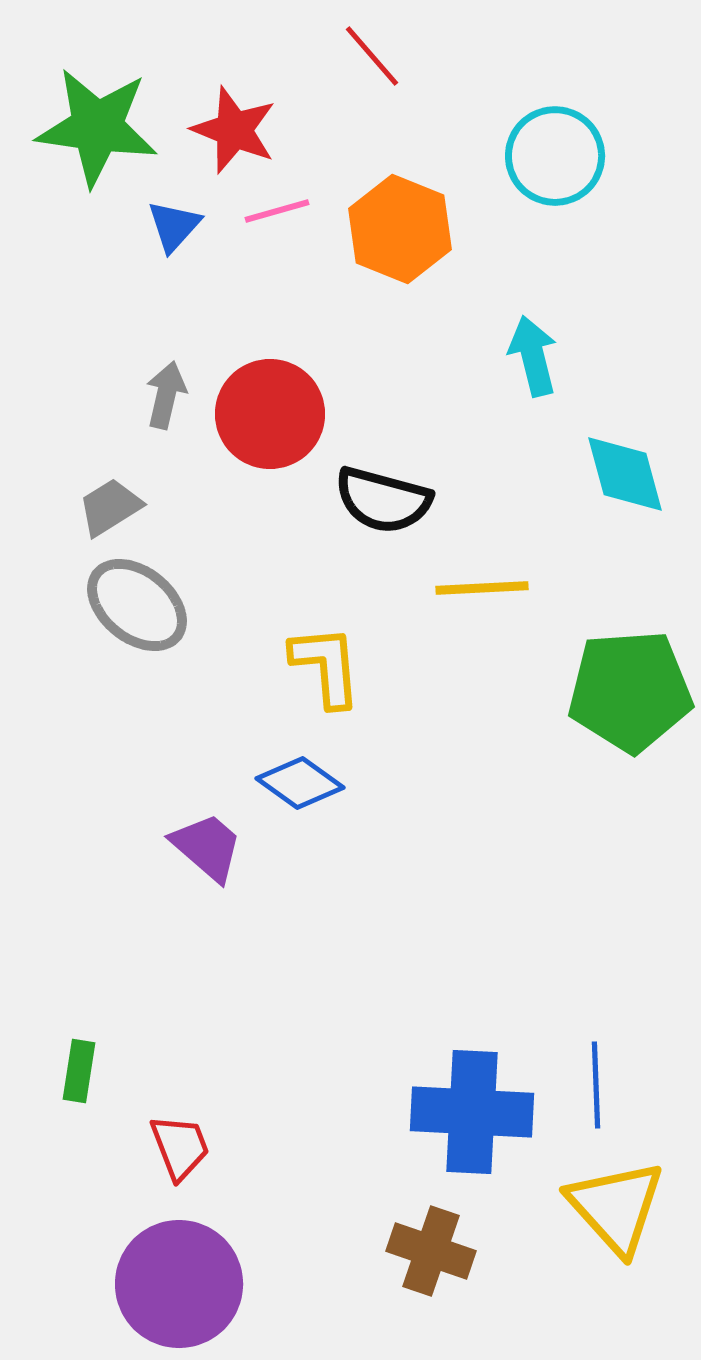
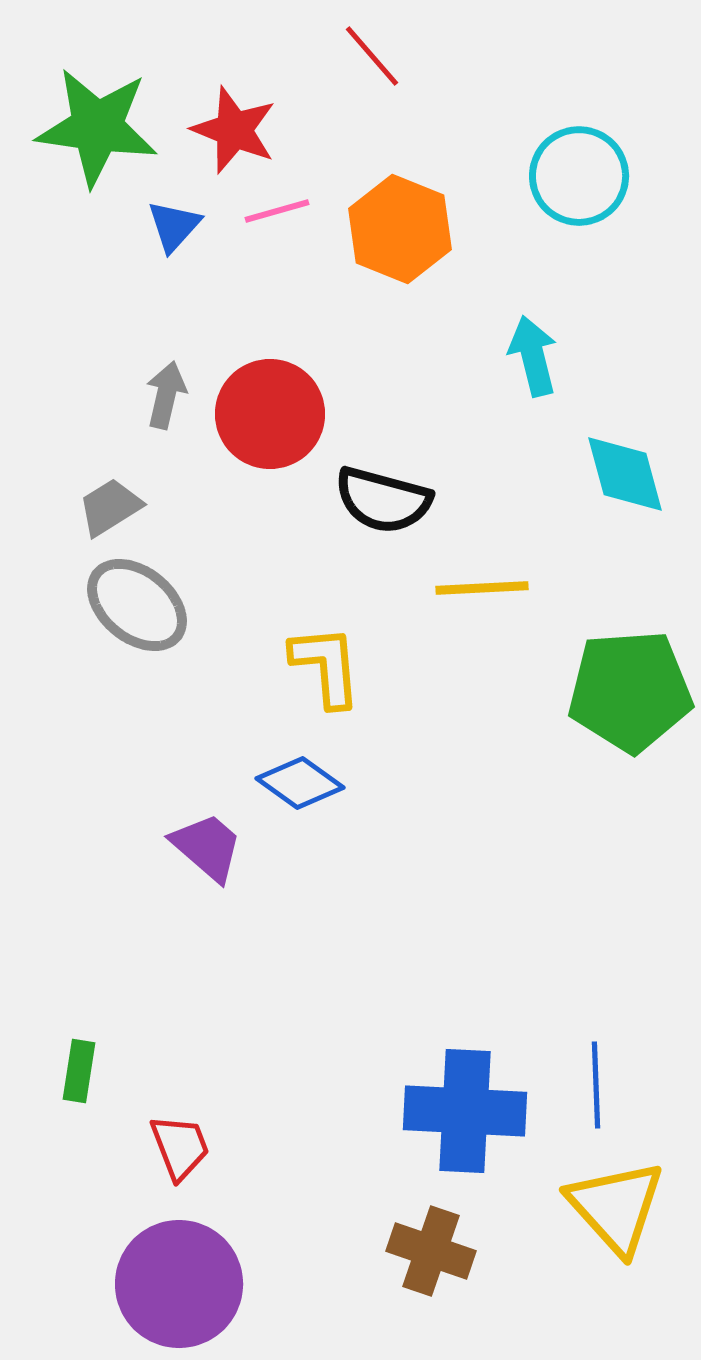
cyan circle: moved 24 px right, 20 px down
blue cross: moved 7 px left, 1 px up
